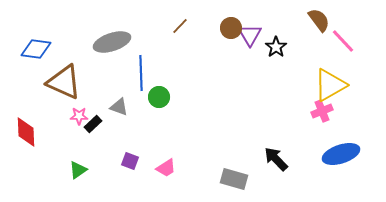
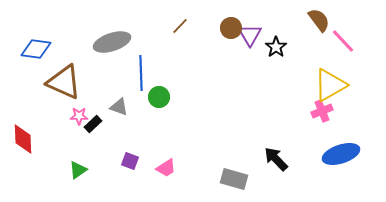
red diamond: moved 3 px left, 7 px down
